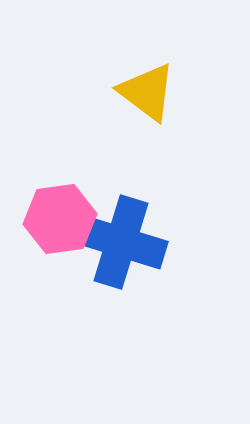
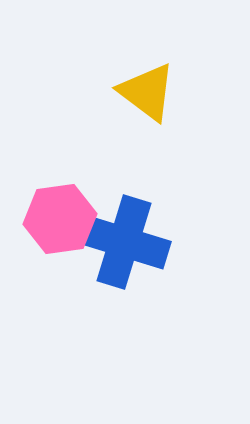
blue cross: moved 3 px right
